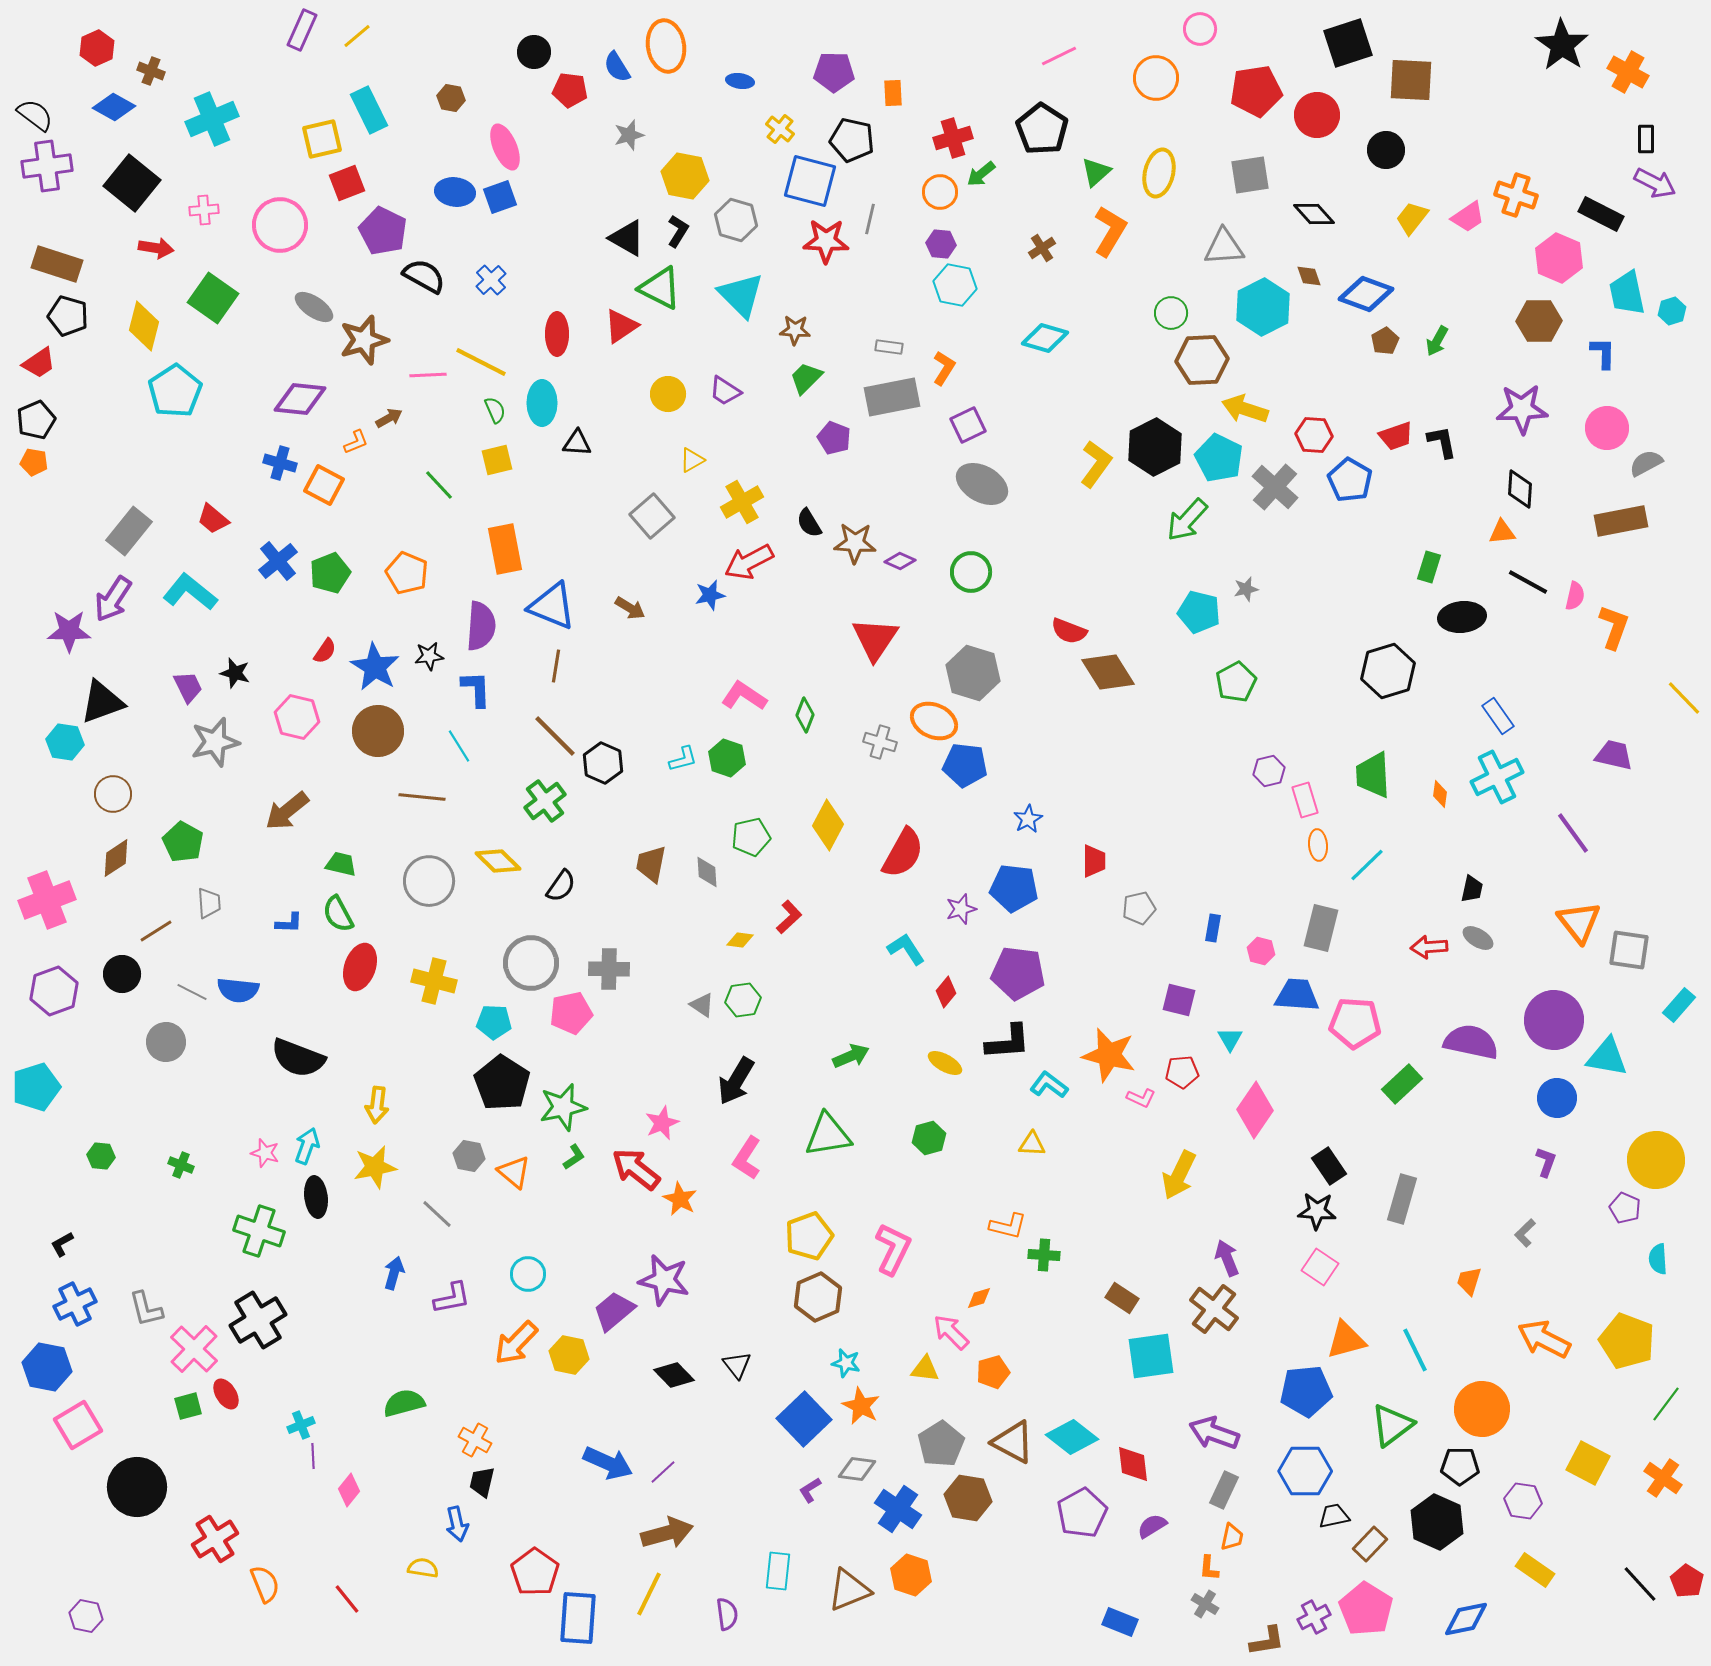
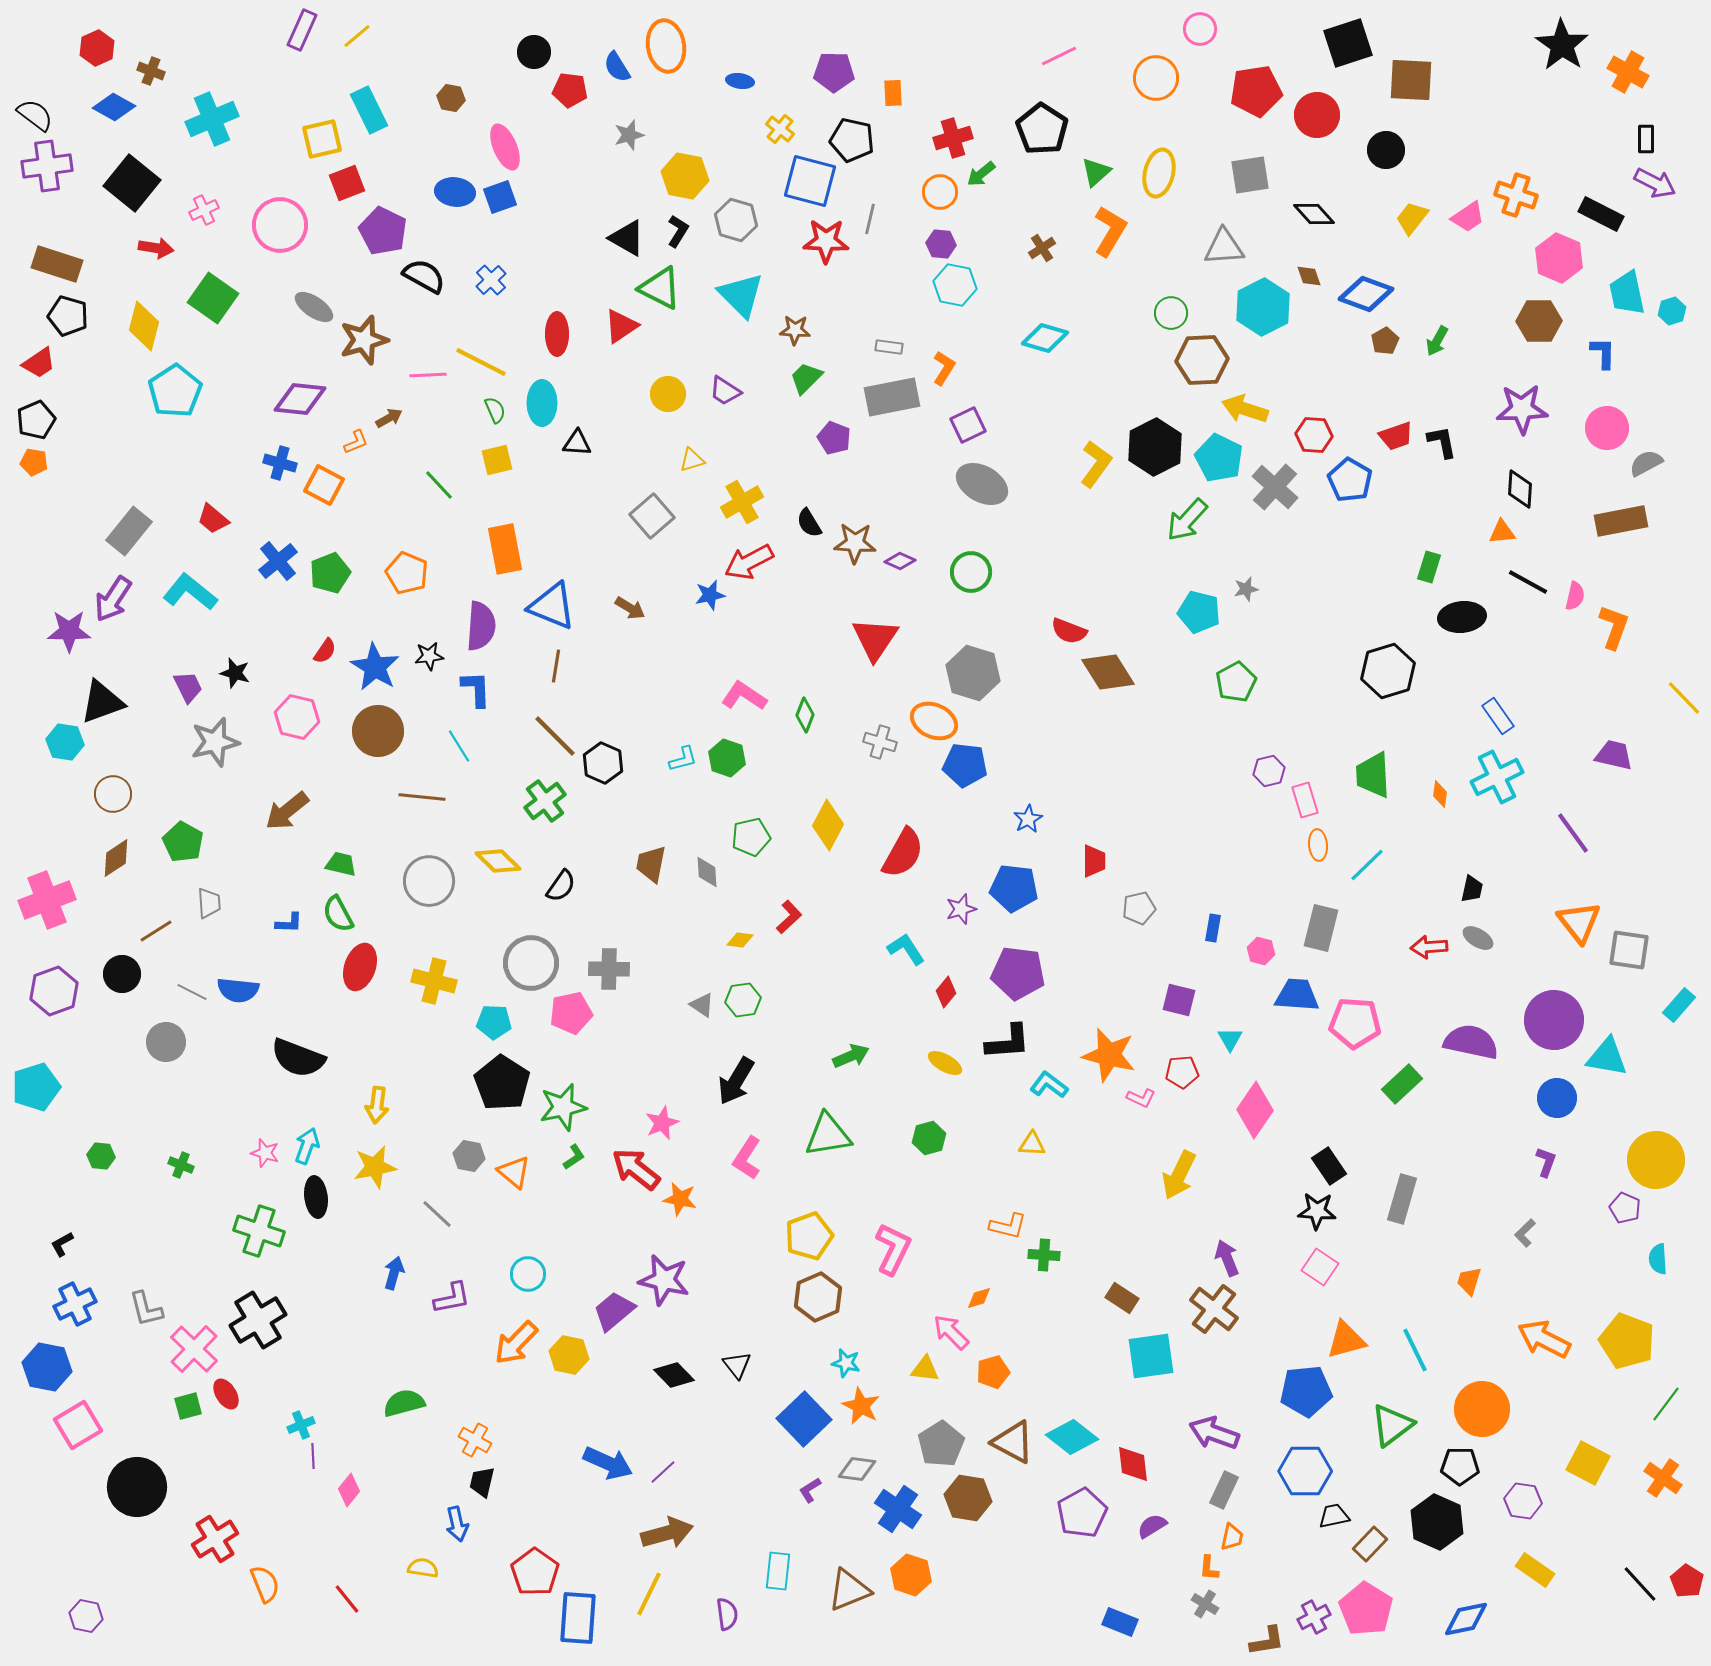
pink cross at (204, 210): rotated 20 degrees counterclockwise
yellow triangle at (692, 460): rotated 12 degrees clockwise
orange star at (680, 1199): rotated 16 degrees counterclockwise
